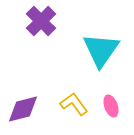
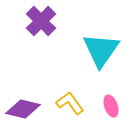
yellow L-shape: moved 4 px left, 1 px up
purple diamond: rotated 28 degrees clockwise
